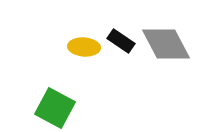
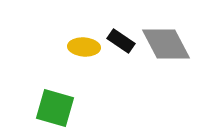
green square: rotated 12 degrees counterclockwise
